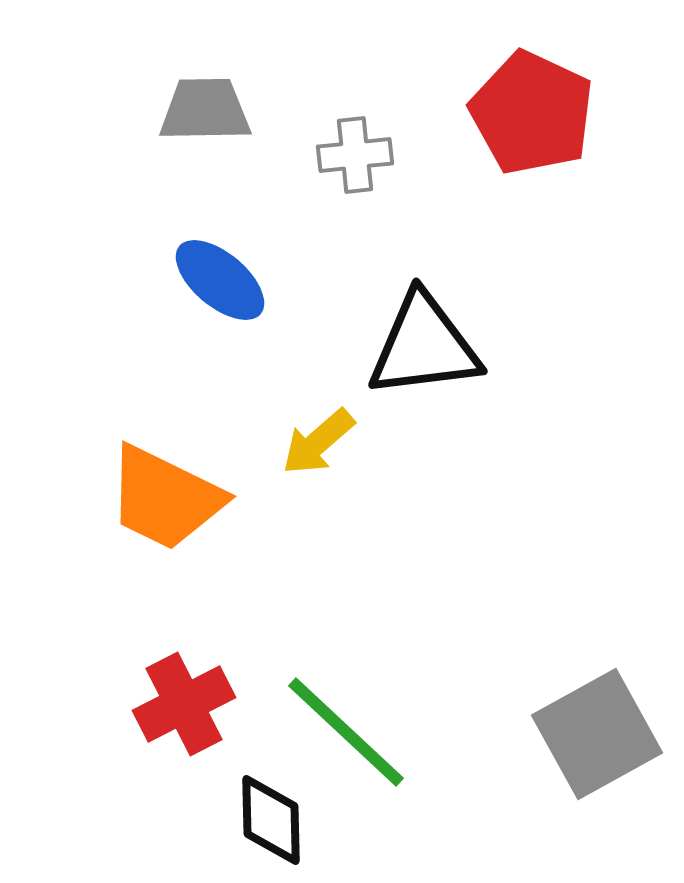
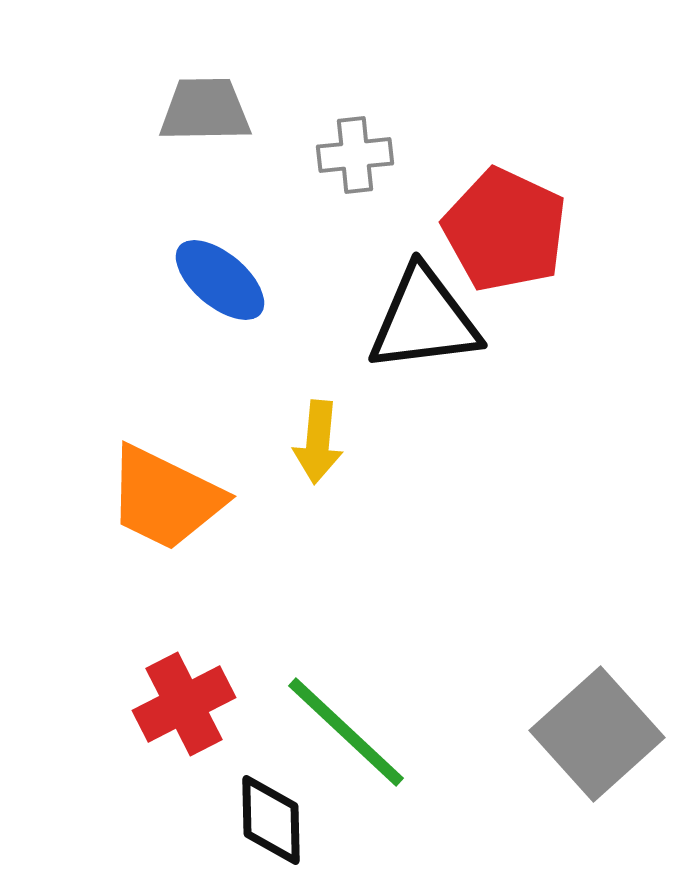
red pentagon: moved 27 px left, 117 px down
black triangle: moved 26 px up
yellow arrow: rotated 44 degrees counterclockwise
gray square: rotated 13 degrees counterclockwise
